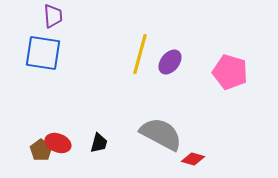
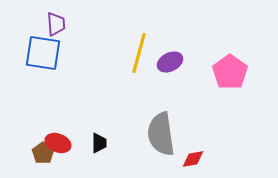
purple trapezoid: moved 3 px right, 8 px down
yellow line: moved 1 px left, 1 px up
purple ellipse: rotated 25 degrees clockwise
pink pentagon: rotated 20 degrees clockwise
gray semicircle: rotated 126 degrees counterclockwise
black trapezoid: rotated 15 degrees counterclockwise
brown pentagon: moved 2 px right, 3 px down
red diamond: rotated 25 degrees counterclockwise
